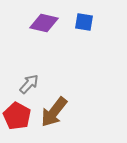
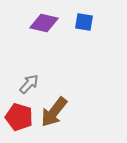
red pentagon: moved 2 px right, 1 px down; rotated 12 degrees counterclockwise
